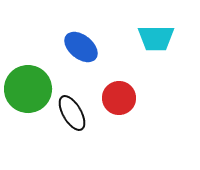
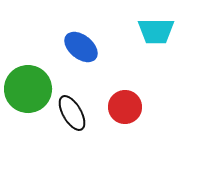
cyan trapezoid: moved 7 px up
red circle: moved 6 px right, 9 px down
